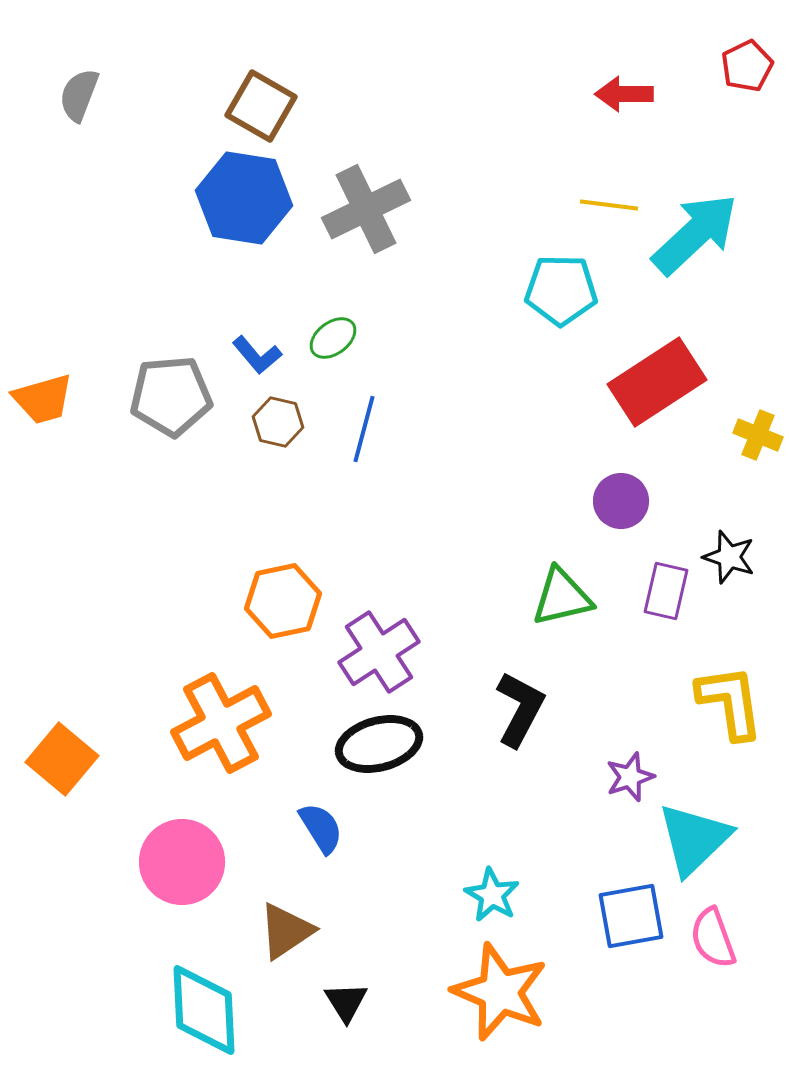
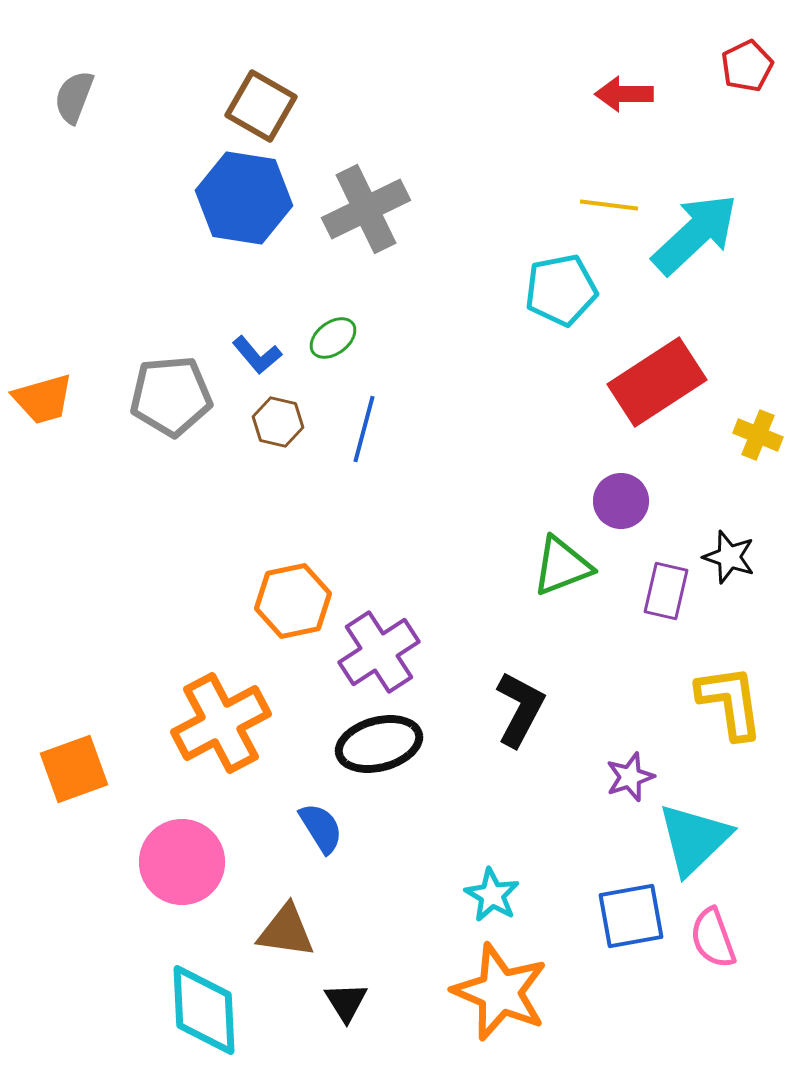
gray semicircle: moved 5 px left, 2 px down
cyan pentagon: rotated 12 degrees counterclockwise
green triangle: moved 31 px up; rotated 8 degrees counterclockwise
orange hexagon: moved 10 px right
orange square: moved 12 px right, 10 px down; rotated 30 degrees clockwise
brown triangle: rotated 42 degrees clockwise
